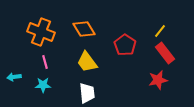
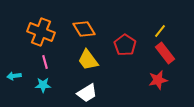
yellow trapezoid: moved 1 px right, 2 px up
cyan arrow: moved 1 px up
white trapezoid: rotated 65 degrees clockwise
